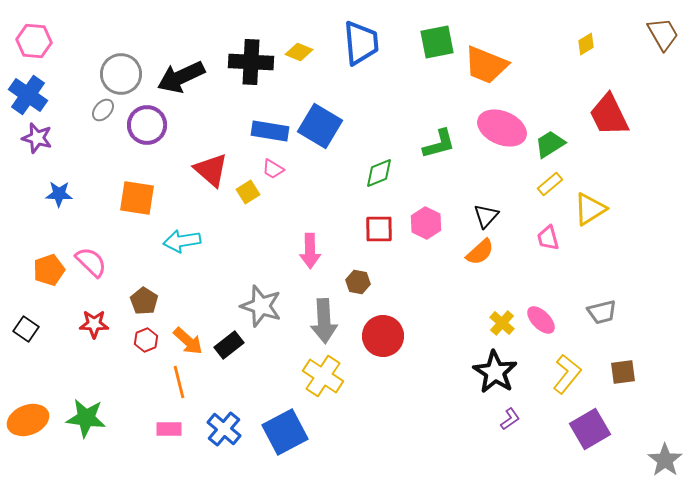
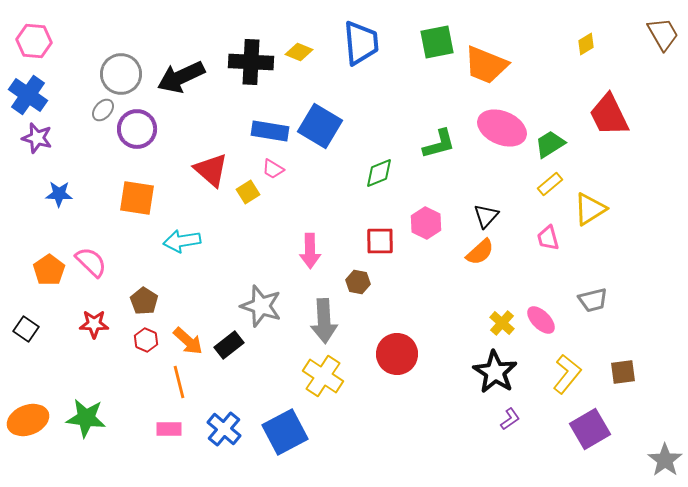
purple circle at (147, 125): moved 10 px left, 4 px down
red square at (379, 229): moved 1 px right, 12 px down
orange pentagon at (49, 270): rotated 16 degrees counterclockwise
gray trapezoid at (602, 312): moved 9 px left, 12 px up
red circle at (383, 336): moved 14 px right, 18 px down
red hexagon at (146, 340): rotated 15 degrees counterclockwise
